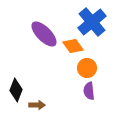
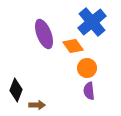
purple ellipse: rotated 24 degrees clockwise
